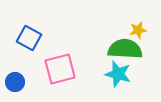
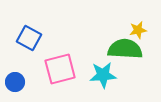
cyan star: moved 15 px left, 1 px down; rotated 20 degrees counterclockwise
